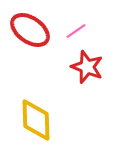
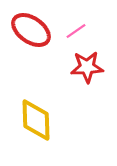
red ellipse: moved 1 px right
red star: rotated 24 degrees counterclockwise
